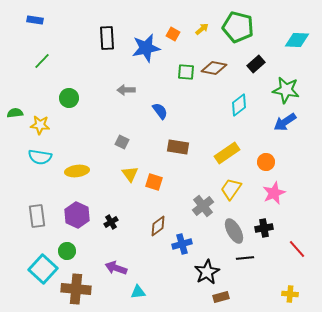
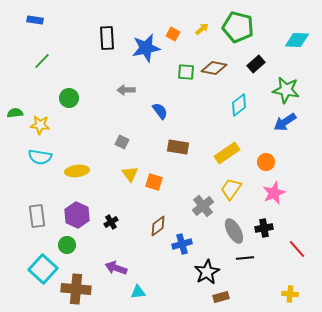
green circle at (67, 251): moved 6 px up
